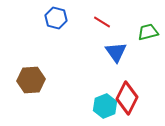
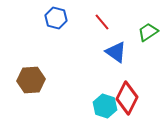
red line: rotated 18 degrees clockwise
green trapezoid: rotated 20 degrees counterclockwise
blue triangle: rotated 20 degrees counterclockwise
cyan hexagon: rotated 20 degrees counterclockwise
